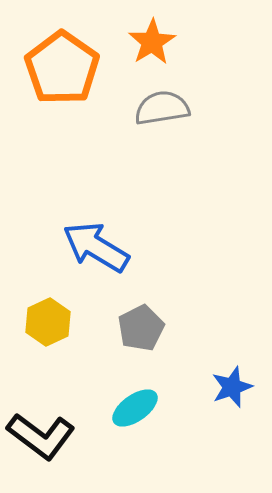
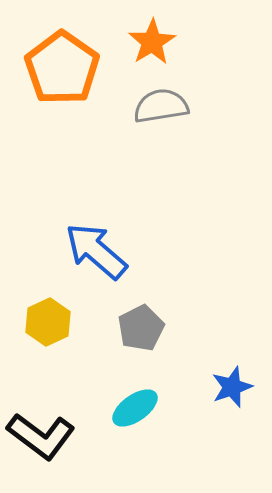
gray semicircle: moved 1 px left, 2 px up
blue arrow: moved 4 px down; rotated 10 degrees clockwise
